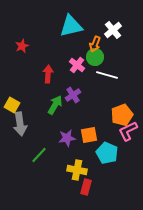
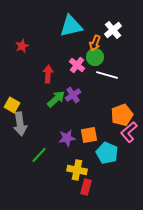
orange arrow: moved 1 px up
green arrow: moved 1 px right, 6 px up; rotated 18 degrees clockwise
pink L-shape: moved 1 px right, 1 px down; rotated 15 degrees counterclockwise
